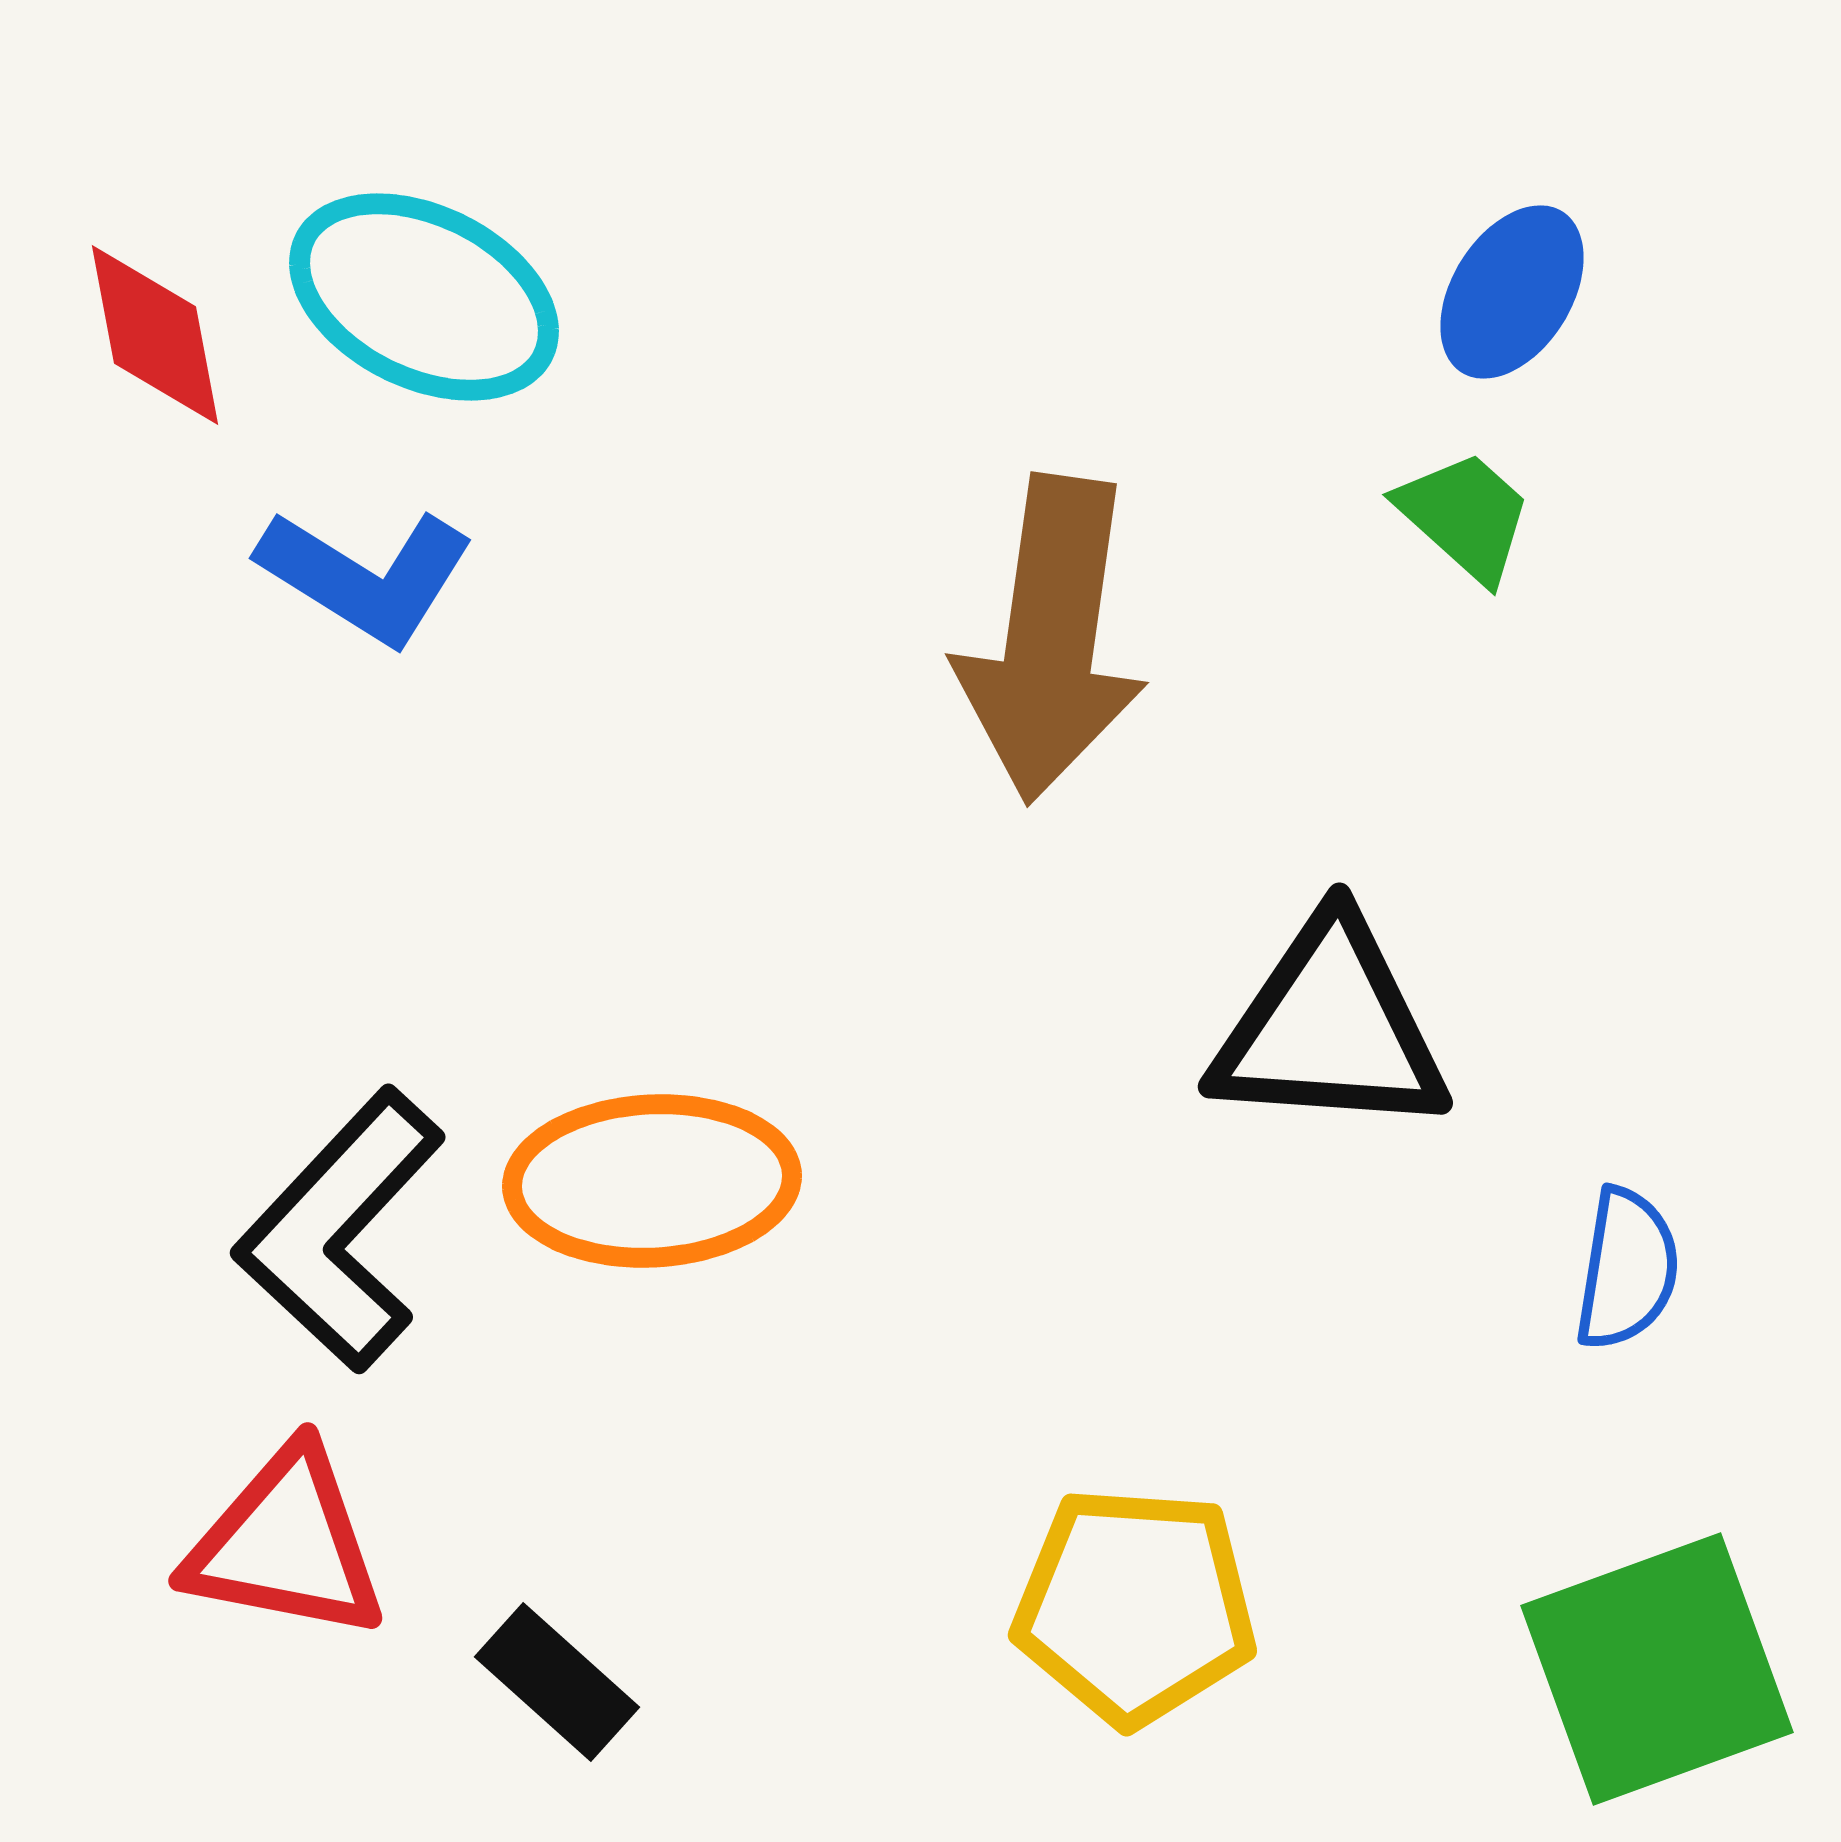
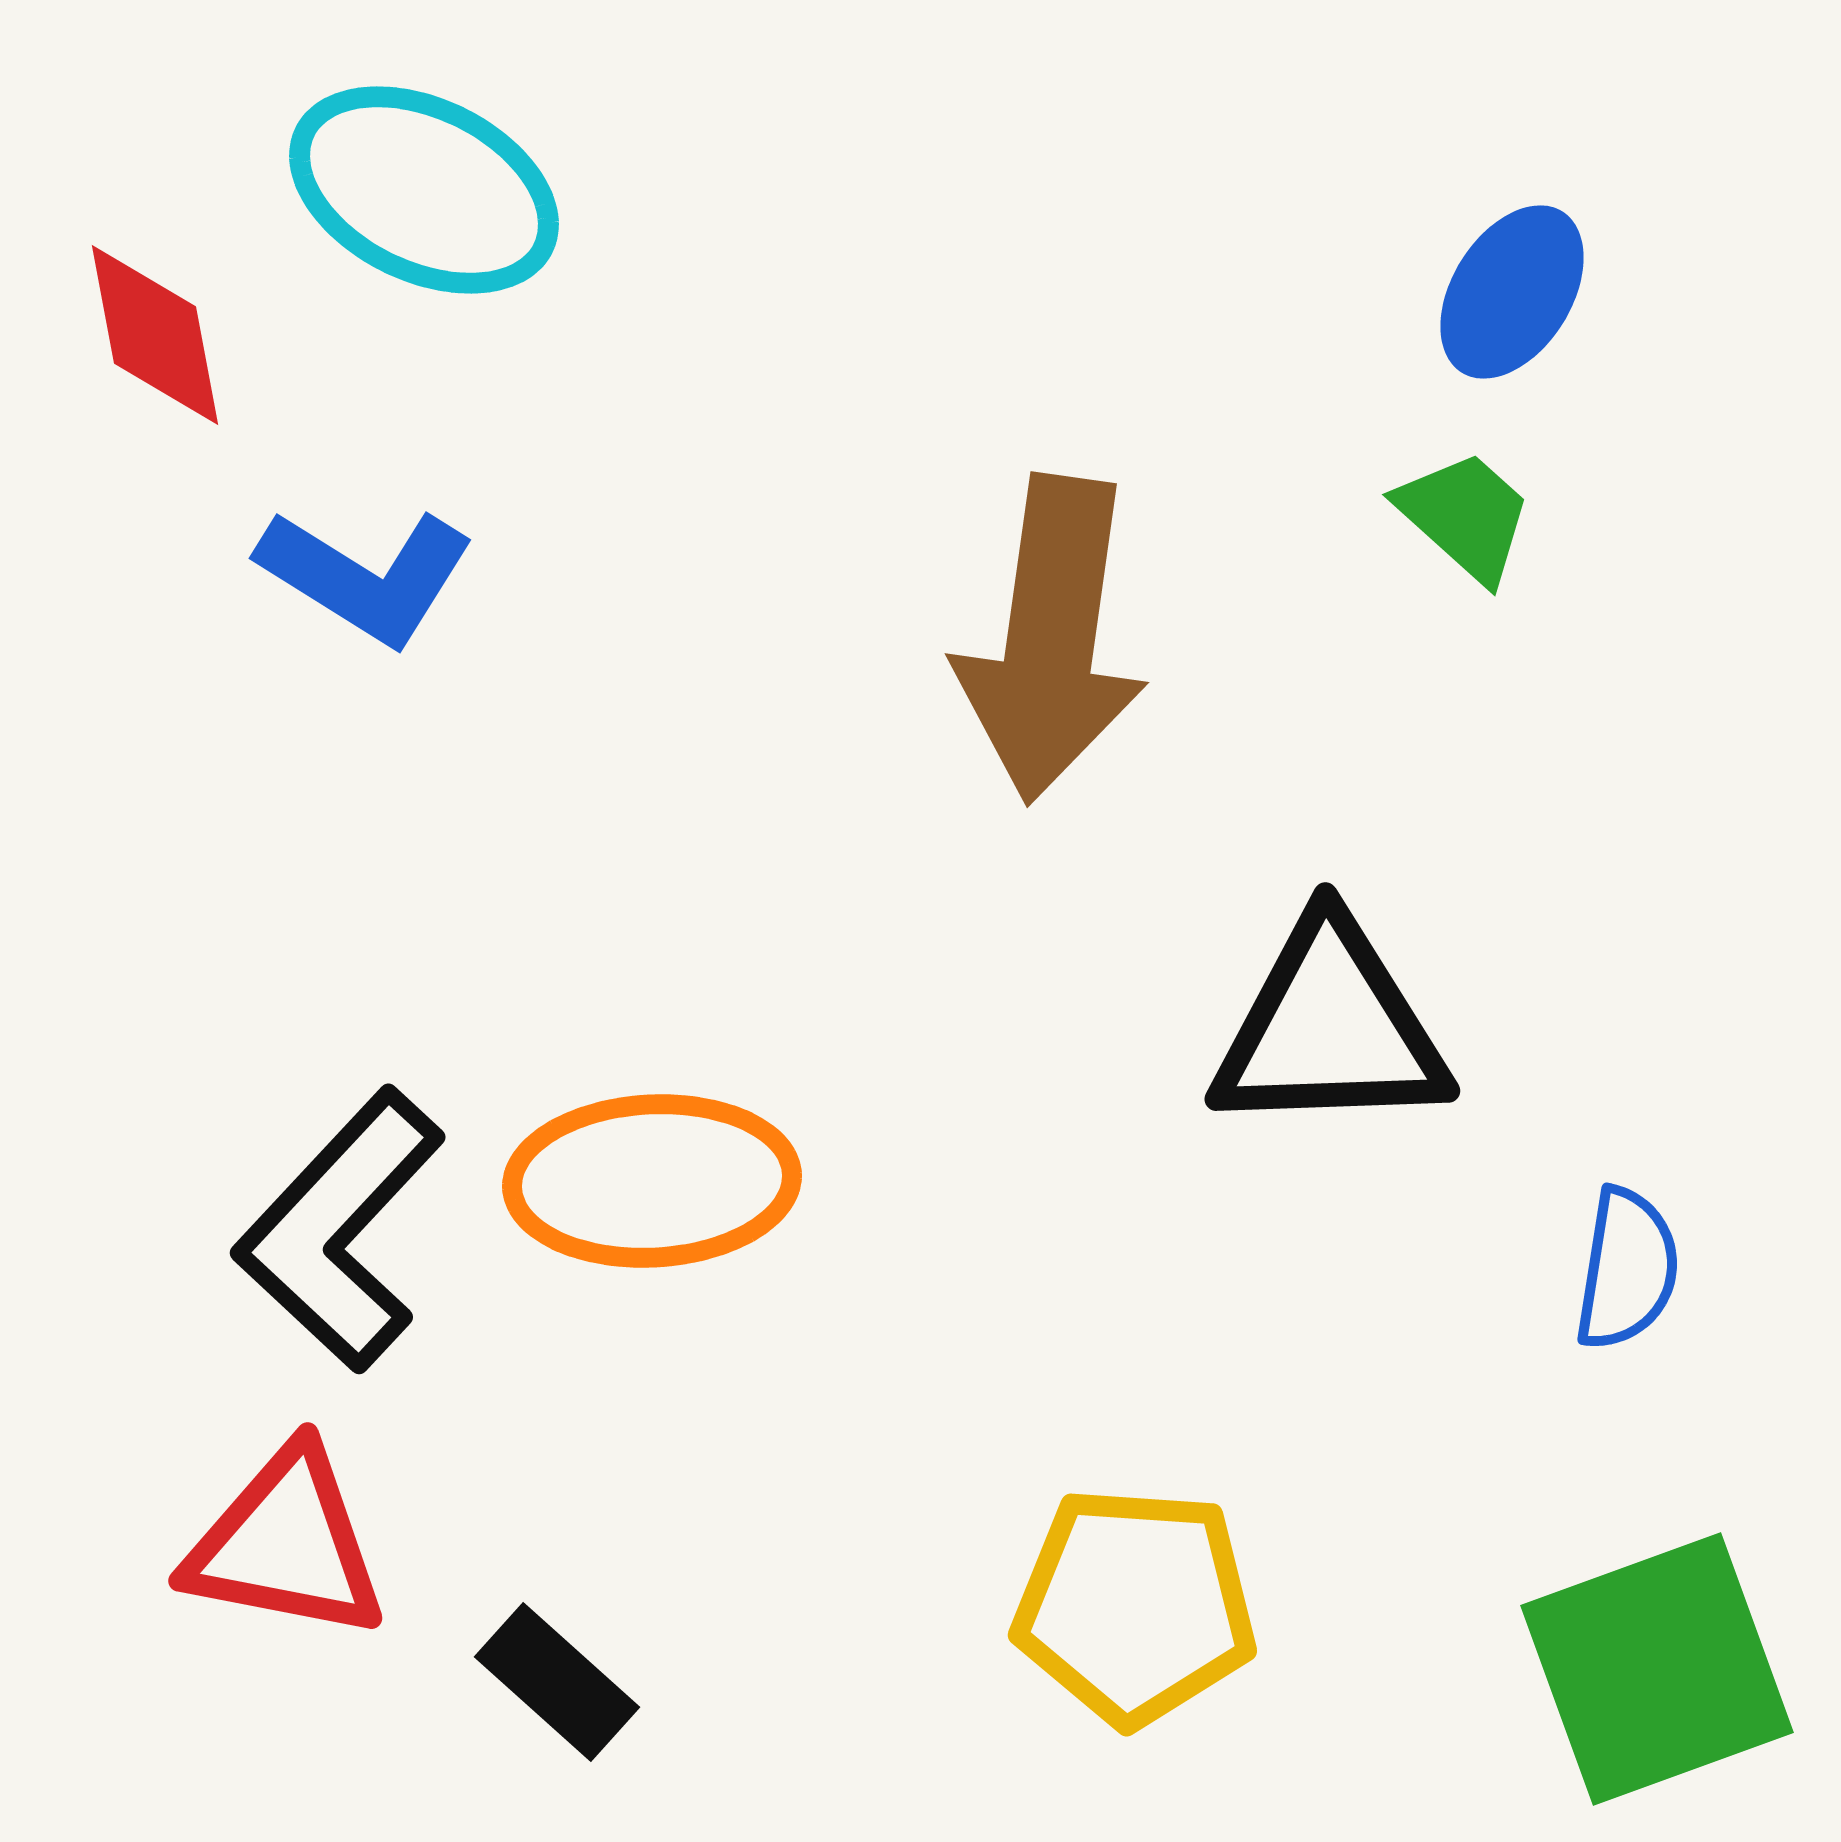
cyan ellipse: moved 107 px up
black triangle: rotated 6 degrees counterclockwise
